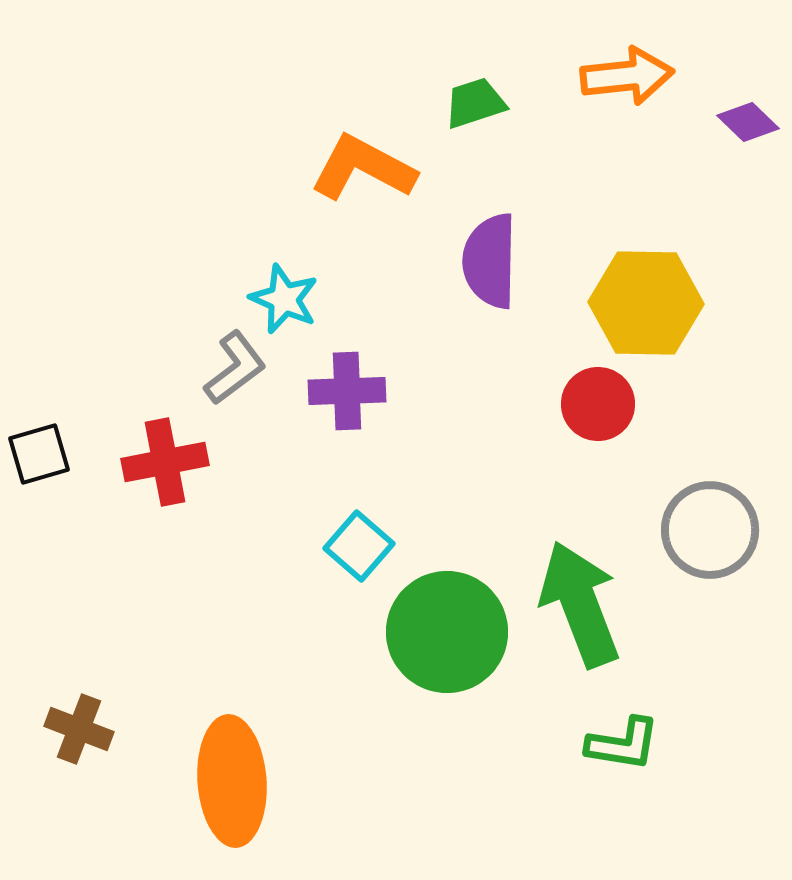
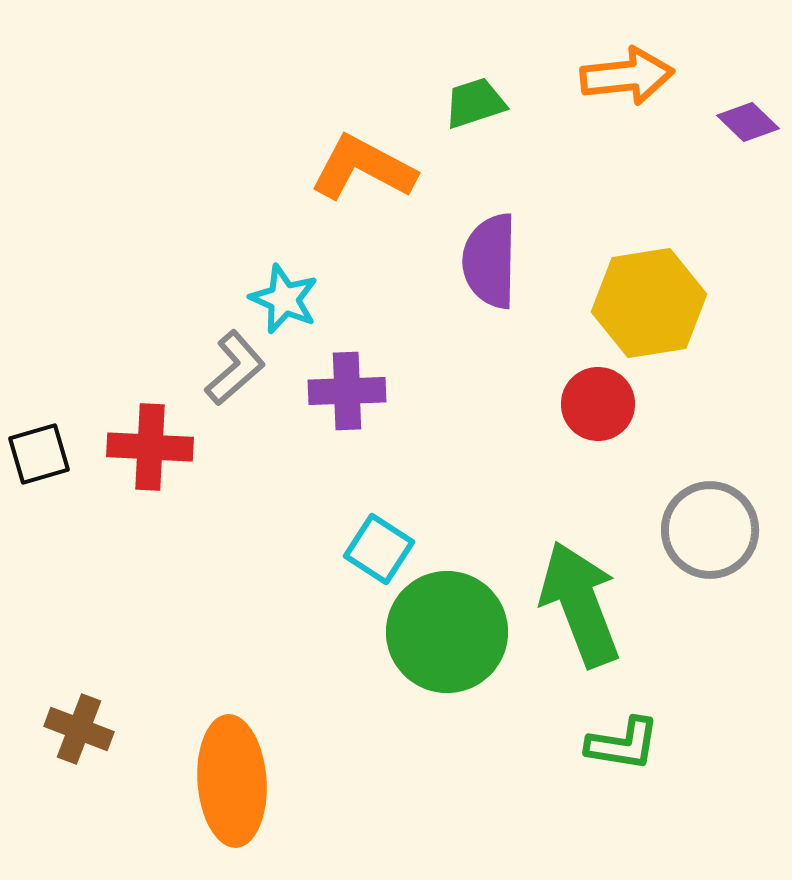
yellow hexagon: moved 3 px right; rotated 10 degrees counterclockwise
gray L-shape: rotated 4 degrees counterclockwise
red cross: moved 15 px left, 15 px up; rotated 14 degrees clockwise
cyan square: moved 20 px right, 3 px down; rotated 8 degrees counterclockwise
